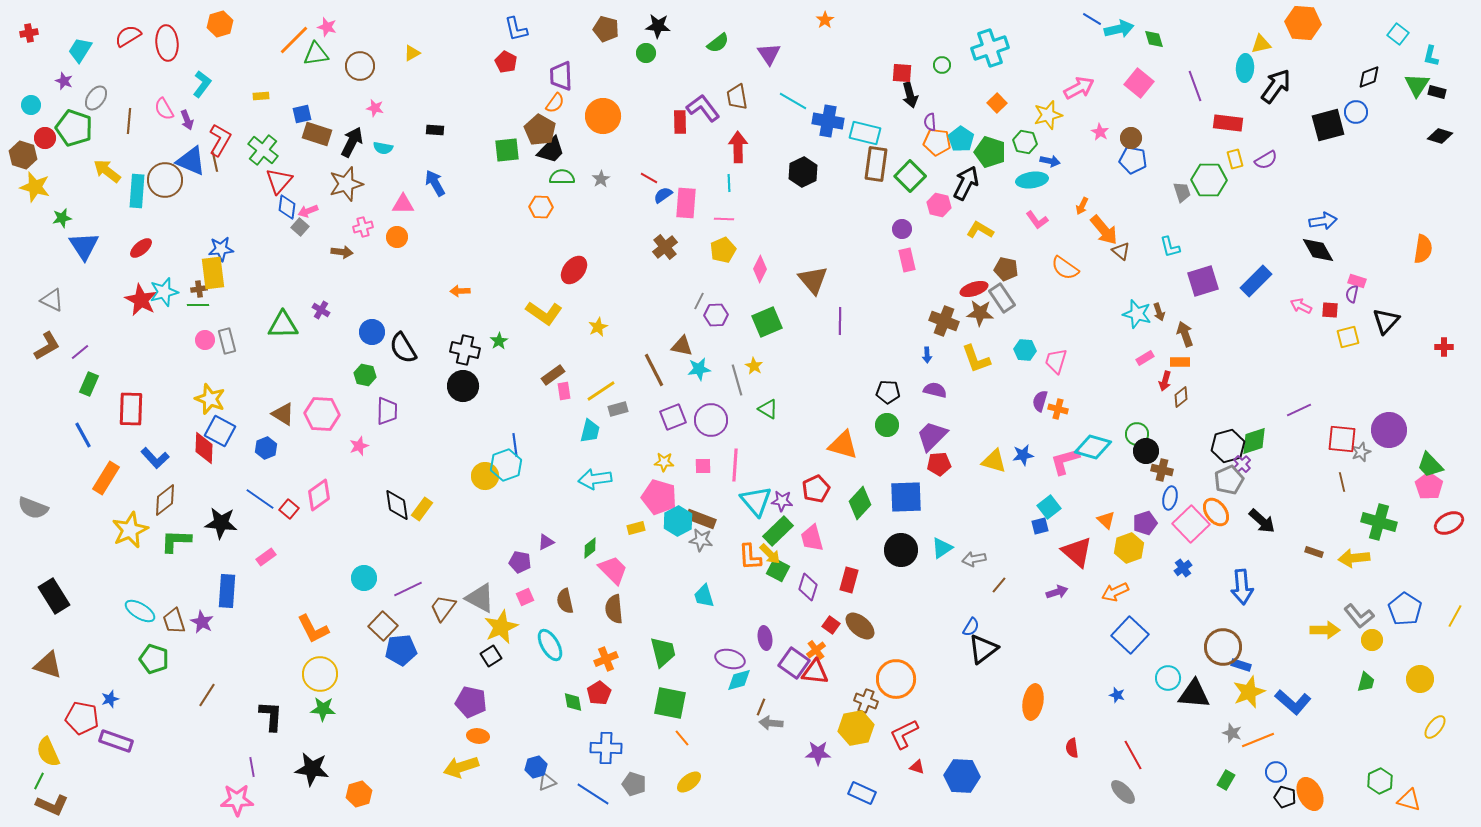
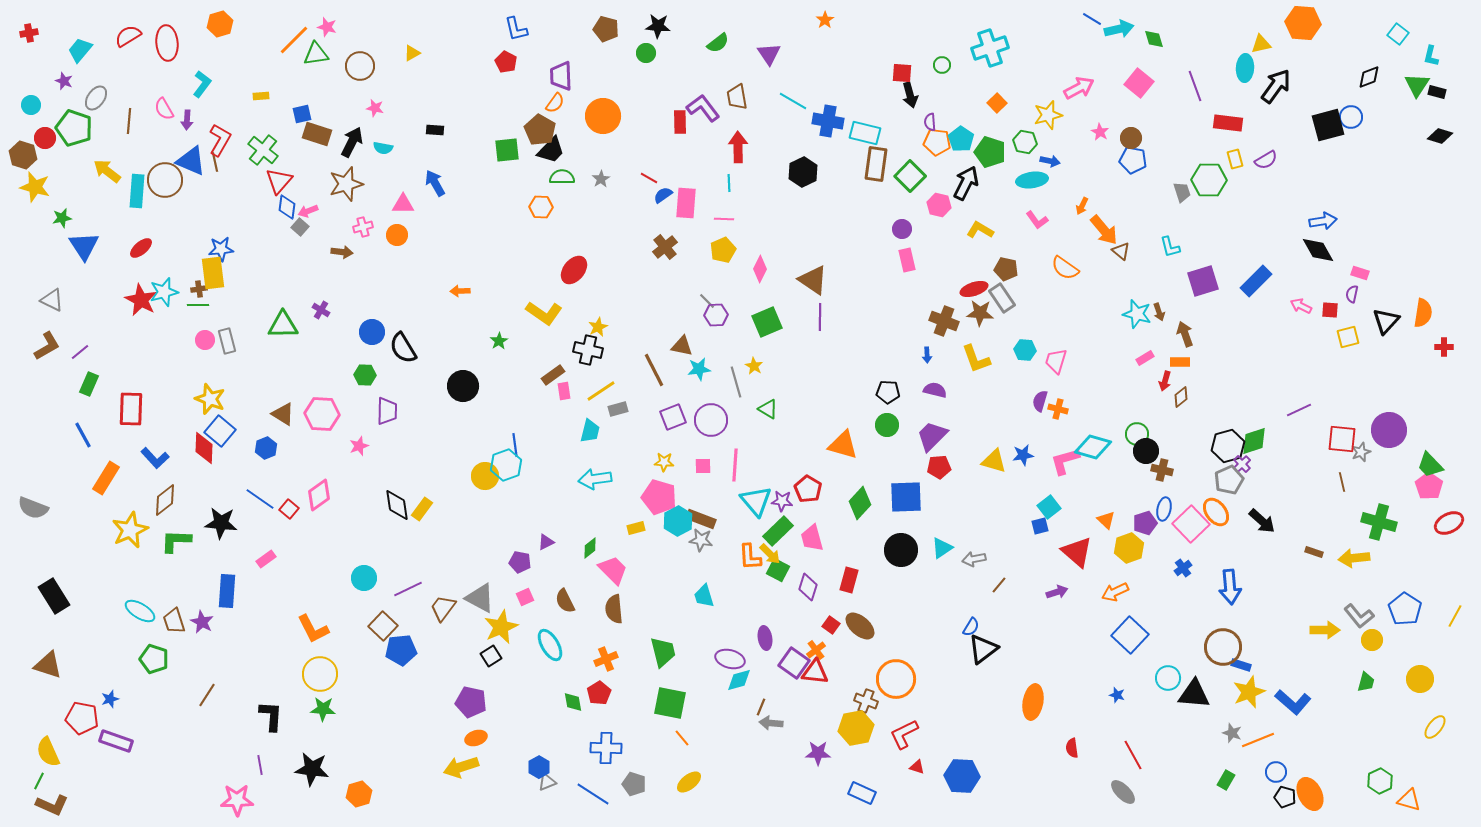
cyan trapezoid at (80, 50): rotated 8 degrees clockwise
blue circle at (1356, 112): moved 5 px left, 5 px down
purple arrow at (187, 120): rotated 24 degrees clockwise
orange circle at (397, 237): moved 2 px up
orange semicircle at (1423, 249): moved 64 px down
brown triangle at (813, 280): rotated 16 degrees counterclockwise
pink rectangle at (1357, 281): moved 3 px right, 8 px up
gray line at (699, 301): moved 8 px right; rotated 72 degrees counterclockwise
purple line at (840, 321): moved 20 px left, 4 px up
black cross at (465, 350): moved 123 px right
green hexagon at (365, 375): rotated 10 degrees counterclockwise
gray line at (737, 380): moved 1 px left, 2 px down
blue square at (220, 431): rotated 12 degrees clockwise
red pentagon at (939, 464): moved 3 px down
red pentagon at (816, 489): moved 8 px left; rotated 16 degrees counterclockwise
blue ellipse at (1170, 498): moved 6 px left, 11 px down
pink rectangle at (266, 557): moved 2 px down
blue arrow at (1242, 587): moved 12 px left
brown semicircle at (565, 601): rotated 15 degrees counterclockwise
orange ellipse at (478, 736): moved 2 px left, 2 px down; rotated 25 degrees counterclockwise
purple line at (252, 767): moved 8 px right, 2 px up
blue hexagon at (536, 767): moved 3 px right; rotated 15 degrees counterclockwise
